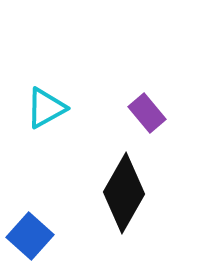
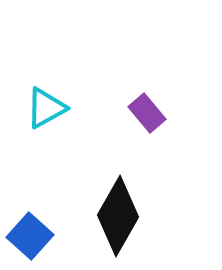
black diamond: moved 6 px left, 23 px down
